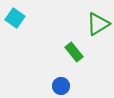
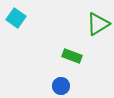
cyan square: moved 1 px right
green rectangle: moved 2 px left, 4 px down; rotated 30 degrees counterclockwise
